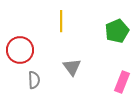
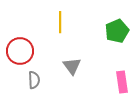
yellow line: moved 1 px left, 1 px down
red circle: moved 1 px down
gray triangle: moved 1 px up
pink rectangle: rotated 30 degrees counterclockwise
